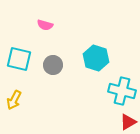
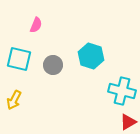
pink semicircle: moved 9 px left; rotated 84 degrees counterclockwise
cyan hexagon: moved 5 px left, 2 px up
